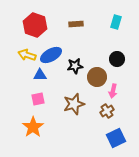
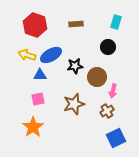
black circle: moved 9 px left, 12 px up
